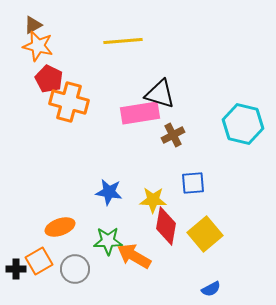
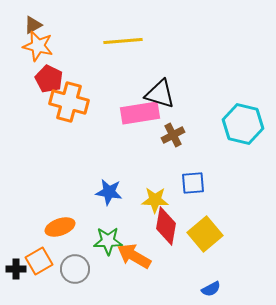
yellow star: moved 2 px right
